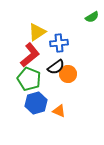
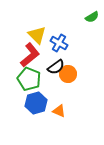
yellow triangle: moved 3 px down; rotated 42 degrees counterclockwise
blue cross: rotated 36 degrees clockwise
